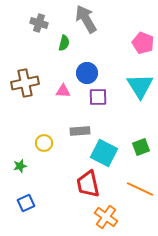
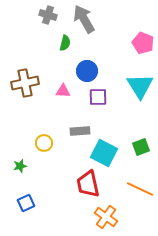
gray arrow: moved 2 px left
gray cross: moved 9 px right, 8 px up
green semicircle: moved 1 px right
blue circle: moved 2 px up
